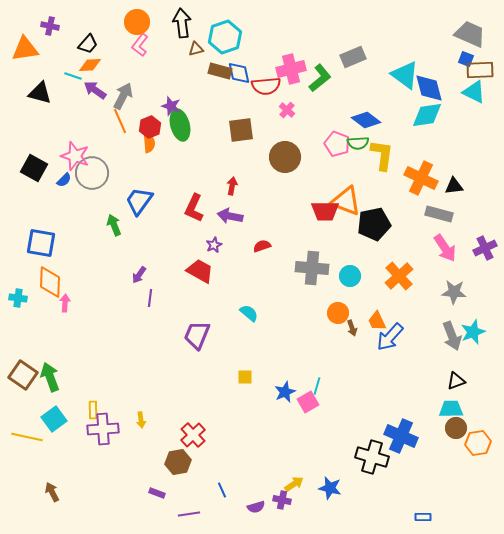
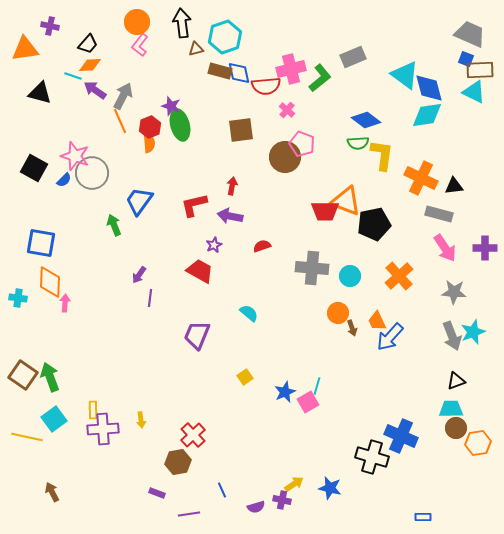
pink pentagon at (337, 144): moved 35 px left
red L-shape at (194, 208): moved 3 px up; rotated 52 degrees clockwise
purple cross at (485, 248): rotated 25 degrees clockwise
yellow square at (245, 377): rotated 35 degrees counterclockwise
